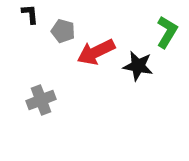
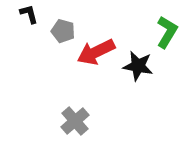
black L-shape: moved 1 px left; rotated 10 degrees counterclockwise
gray cross: moved 34 px right, 21 px down; rotated 20 degrees counterclockwise
